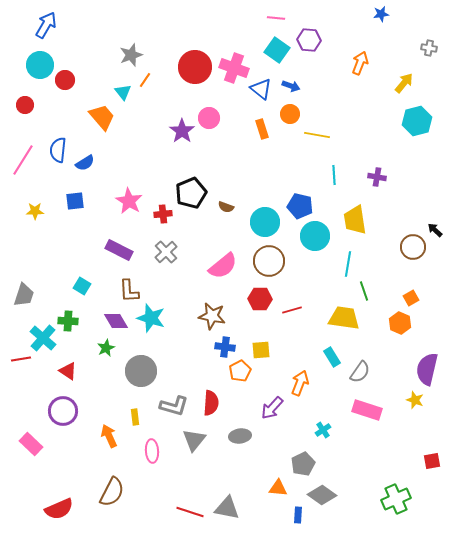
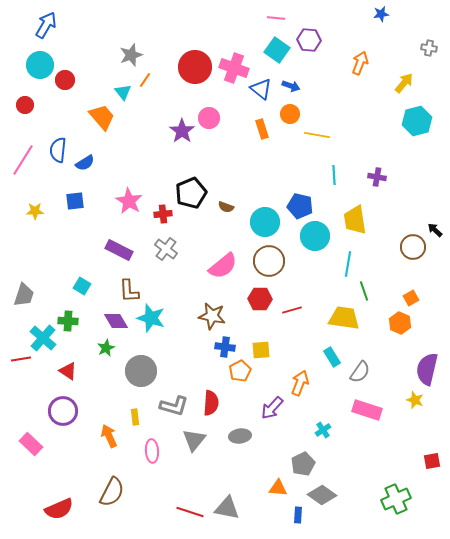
gray cross at (166, 252): moved 3 px up; rotated 10 degrees counterclockwise
